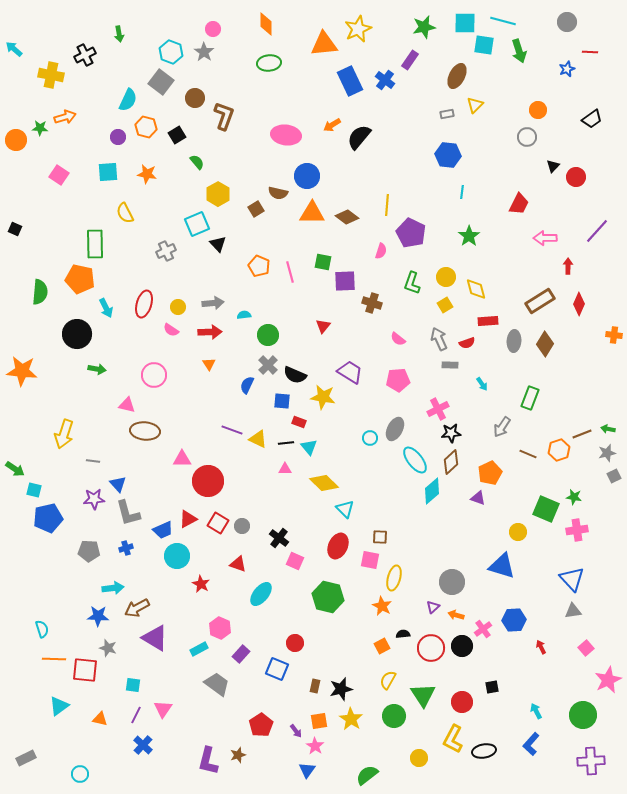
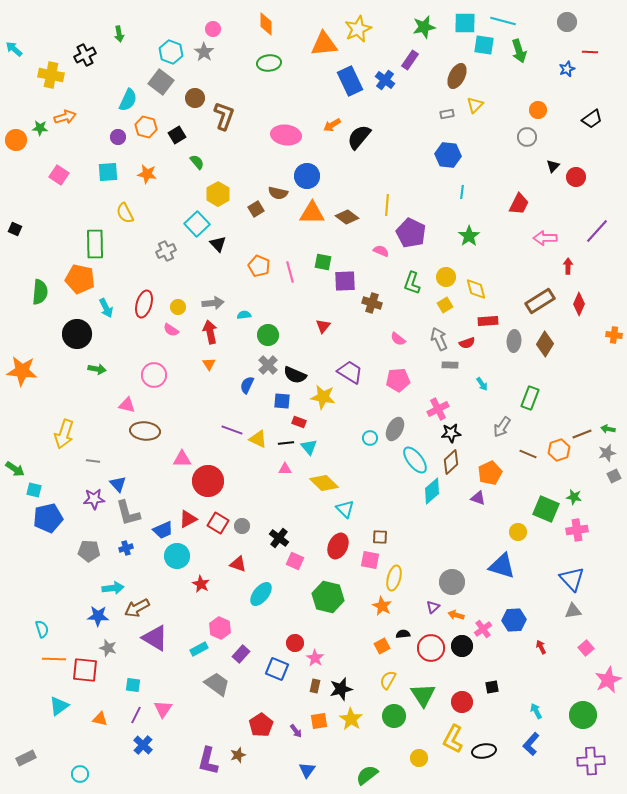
cyan square at (197, 224): rotated 20 degrees counterclockwise
pink semicircle at (381, 251): rotated 84 degrees counterclockwise
red arrow at (210, 332): rotated 100 degrees counterclockwise
pink star at (315, 746): moved 88 px up
